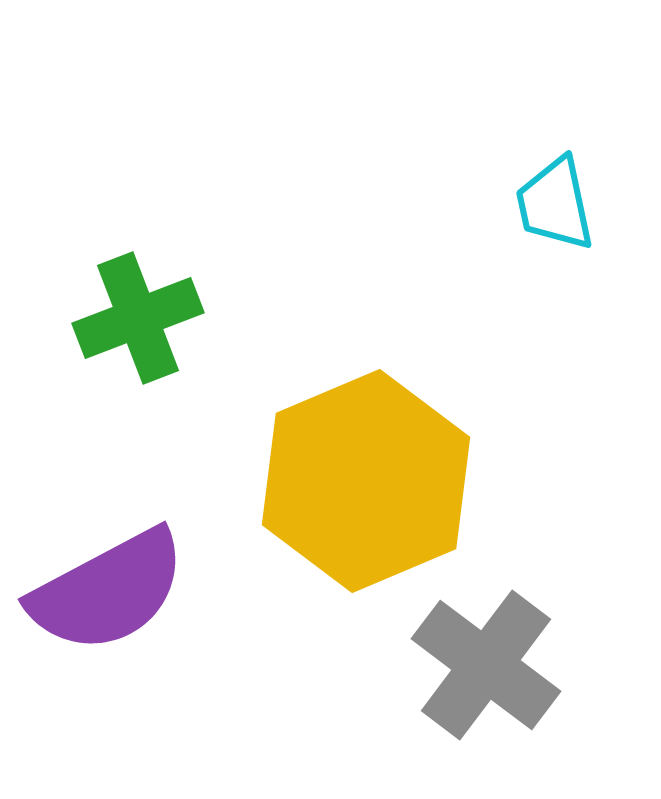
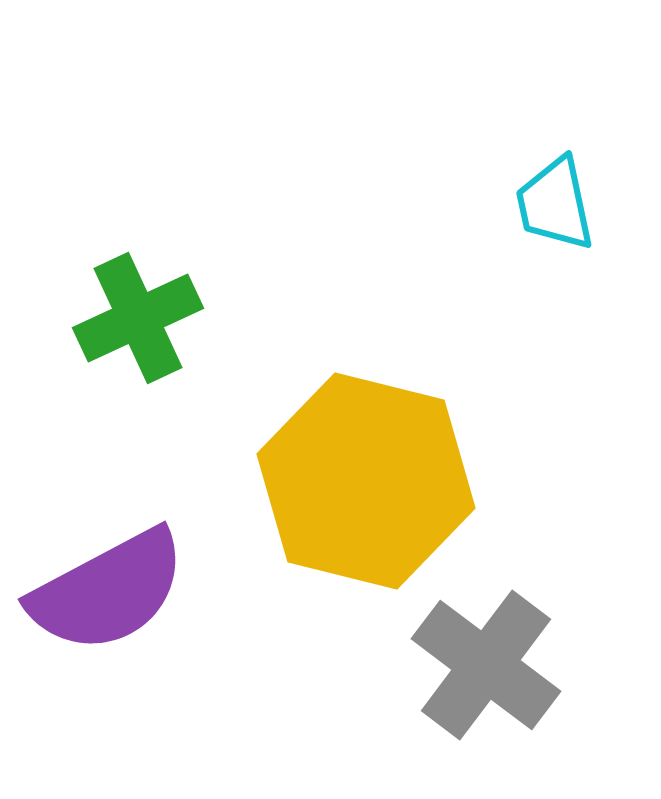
green cross: rotated 4 degrees counterclockwise
yellow hexagon: rotated 23 degrees counterclockwise
